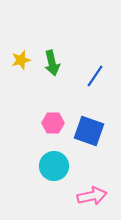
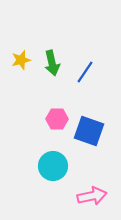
blue line: moved 10 px left, 4 px up
pink hexagon: moved 4 px right, 4 px up
cyan circle: moved 1 px left
